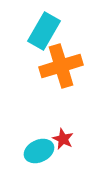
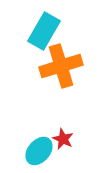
cyan ellipse: rotated 24 degrees counterclockwise
